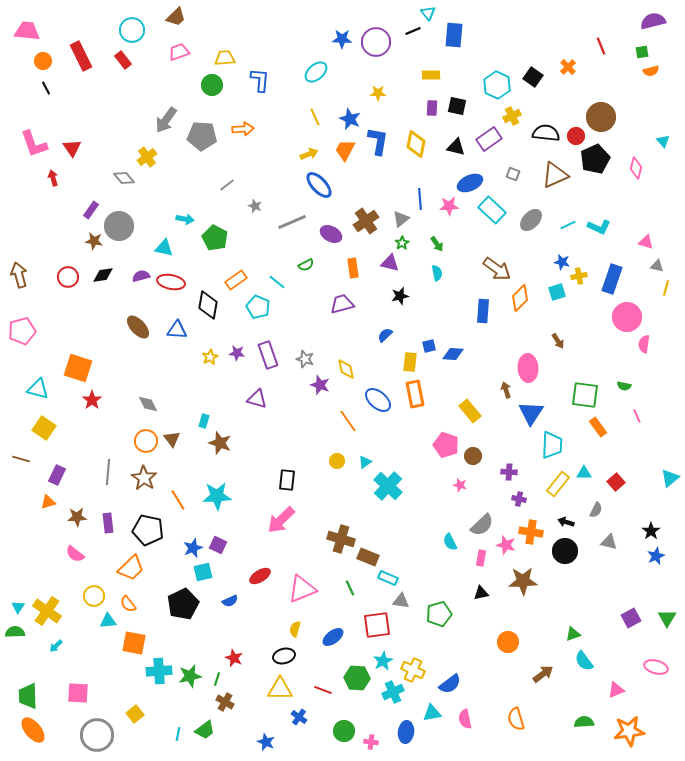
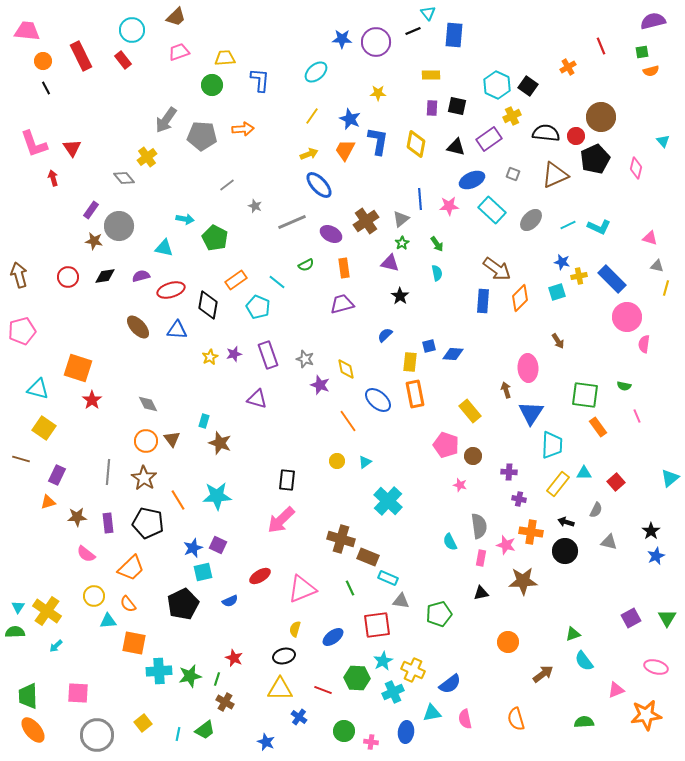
orange cross at (568, 67): rotated 14 degrees clockwise
black square at (533, 77): moved 5 px left, 9 px down
yellow line at (315, 117): moved 3 px left, 1 px up; rotated 60 degrees clockwise
blue ellipse at (470, 183): moved 2 px right, 3 px up
pink triangle at (646, 242): moved 4 px right, 4 px up
orange rectangle at (353, 268): moved 9 px left
black diamond at (103, 275): moved 2 px right, 1 px down
blue rectangle at (612, 279): rotated 64 degrees counterclockwise
red ellipse at (171, 282): moved 8 px down; rotated 28 degrees counterclockwise
black star at (400, 296): rotated 24 degrees counterclockwise
blue rectangle at (483, 311): moved 10 px up
purple star at (237, 353): moved 3 px left, 1 px down; rotated 21 degrees counterclockwise
cyan cross at (388, 486): moved 15 px down
gray semicircle at (482, 525): moved 3 px left, 1 px down; rotated 55 degrees counterclockwise
black pentagon at (148, 530): moved 7 px up
pink semicircle at (75, 554): moved 11 px right
yellow square at (135, 714): moved 8 px right, 9 px down
orange star at (629, 731): moved 17 px right, 16 px up
